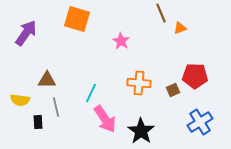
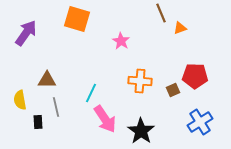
orange cross: moved 1 px right, 2 px up
yellow semicircle: rotated 72 degrees clockwise
